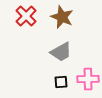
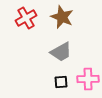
red cross: moved 2 px down; rotated 15 degrees clockwise
